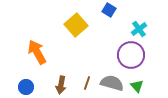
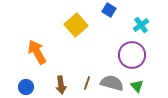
cyan cross: moved 2 px right, 4 px up
purple circle: moved 1 px right
brown arrow: rotated 18 degrees counterclockwise
